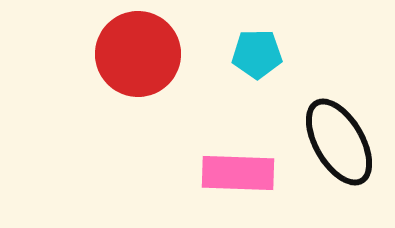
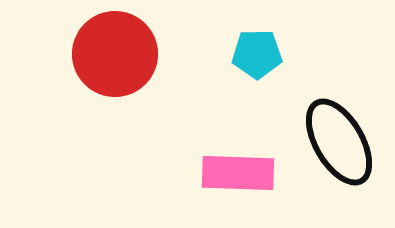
red circle: moved 23 px left
